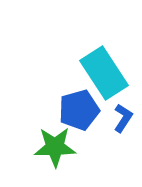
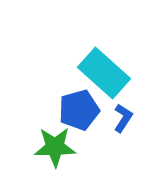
cyan rectangle: rotated 15 degrees counterclockwise
